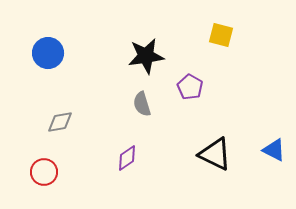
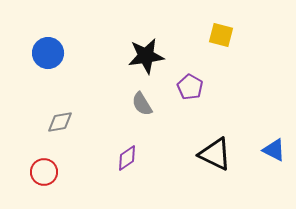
gray semicircle: rotated 15 degrees counterclockwise
